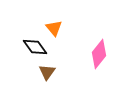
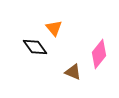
brown triangle: moved 26 px right; rotated 42 degrees counterclockwise
